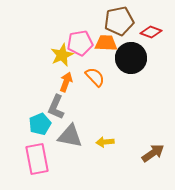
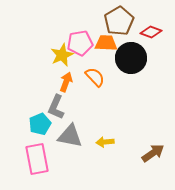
brown pentagon: rotated 20 degrees counterclockwise
